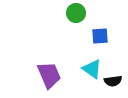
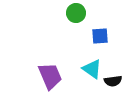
purple trapezoid: moved 1 px right, 1 px down
